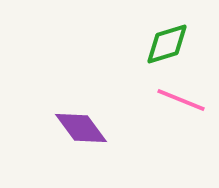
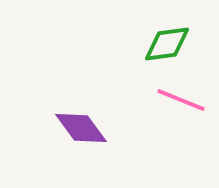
green diamond: rotated 9 degrees clockwise
